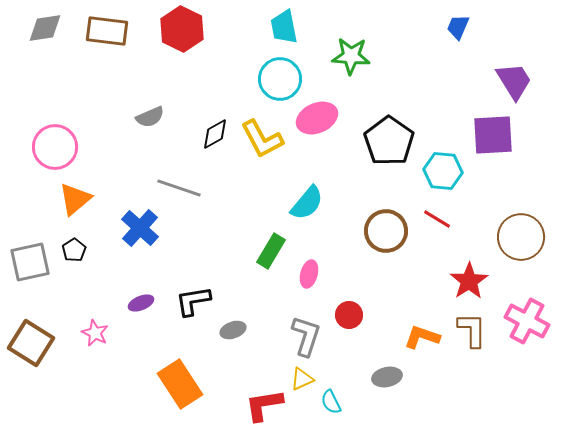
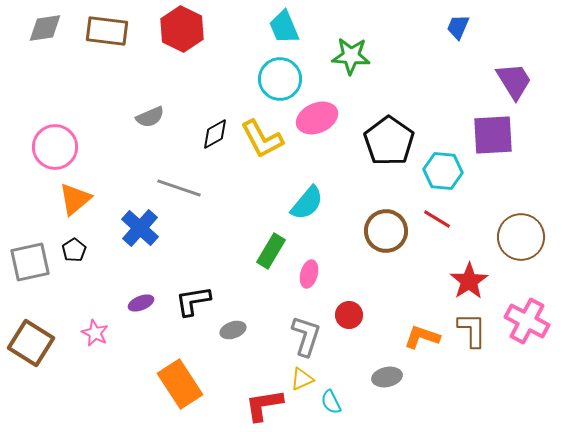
cyan trapezoid at (284, 27): rotated 12 degrees counterclockwise
